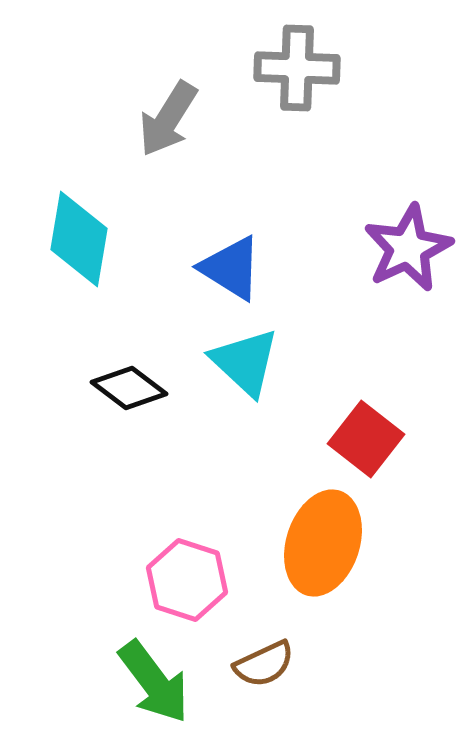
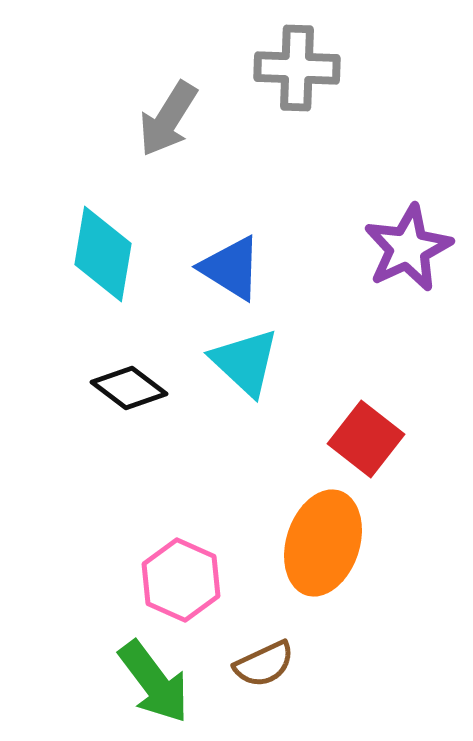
cyan diamond: moved 24 px right, 15 px down
pink hexagon: moved 6 px left; rotated 6 degrees clockwise
